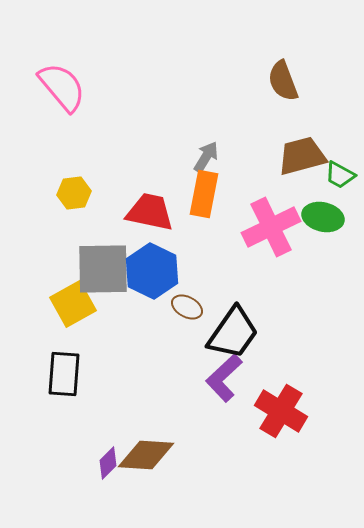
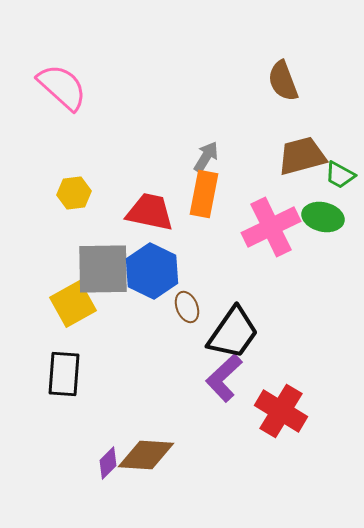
pink semicircle: rotated 8 degrees counterclockwise
brown ellipse: rotated 40 degrees clockwise
